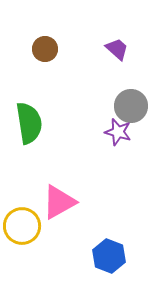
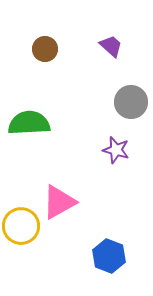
purple trapezoid: moved 6 px left, 3 px up
gray circle: moved 4 px up
green semicircle: rotated 84 degrees counterclockwise
purple star: moved 2 px left, 18 px down
yellow circle: moved 1 px left
